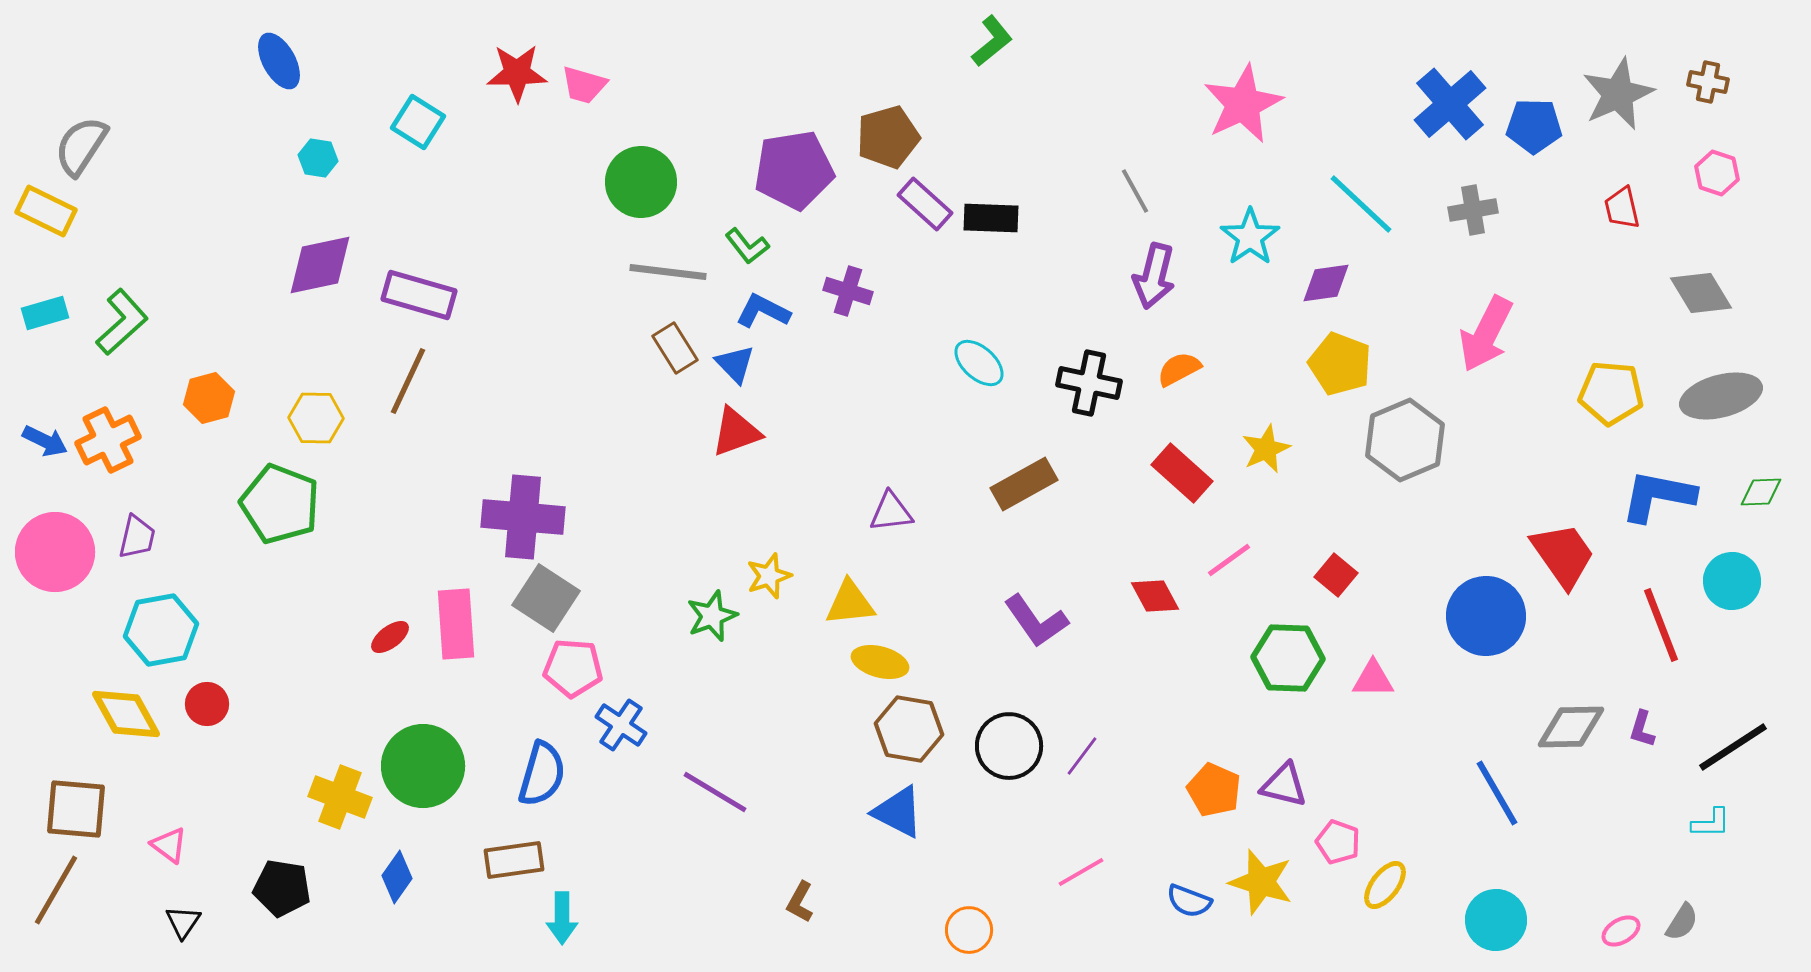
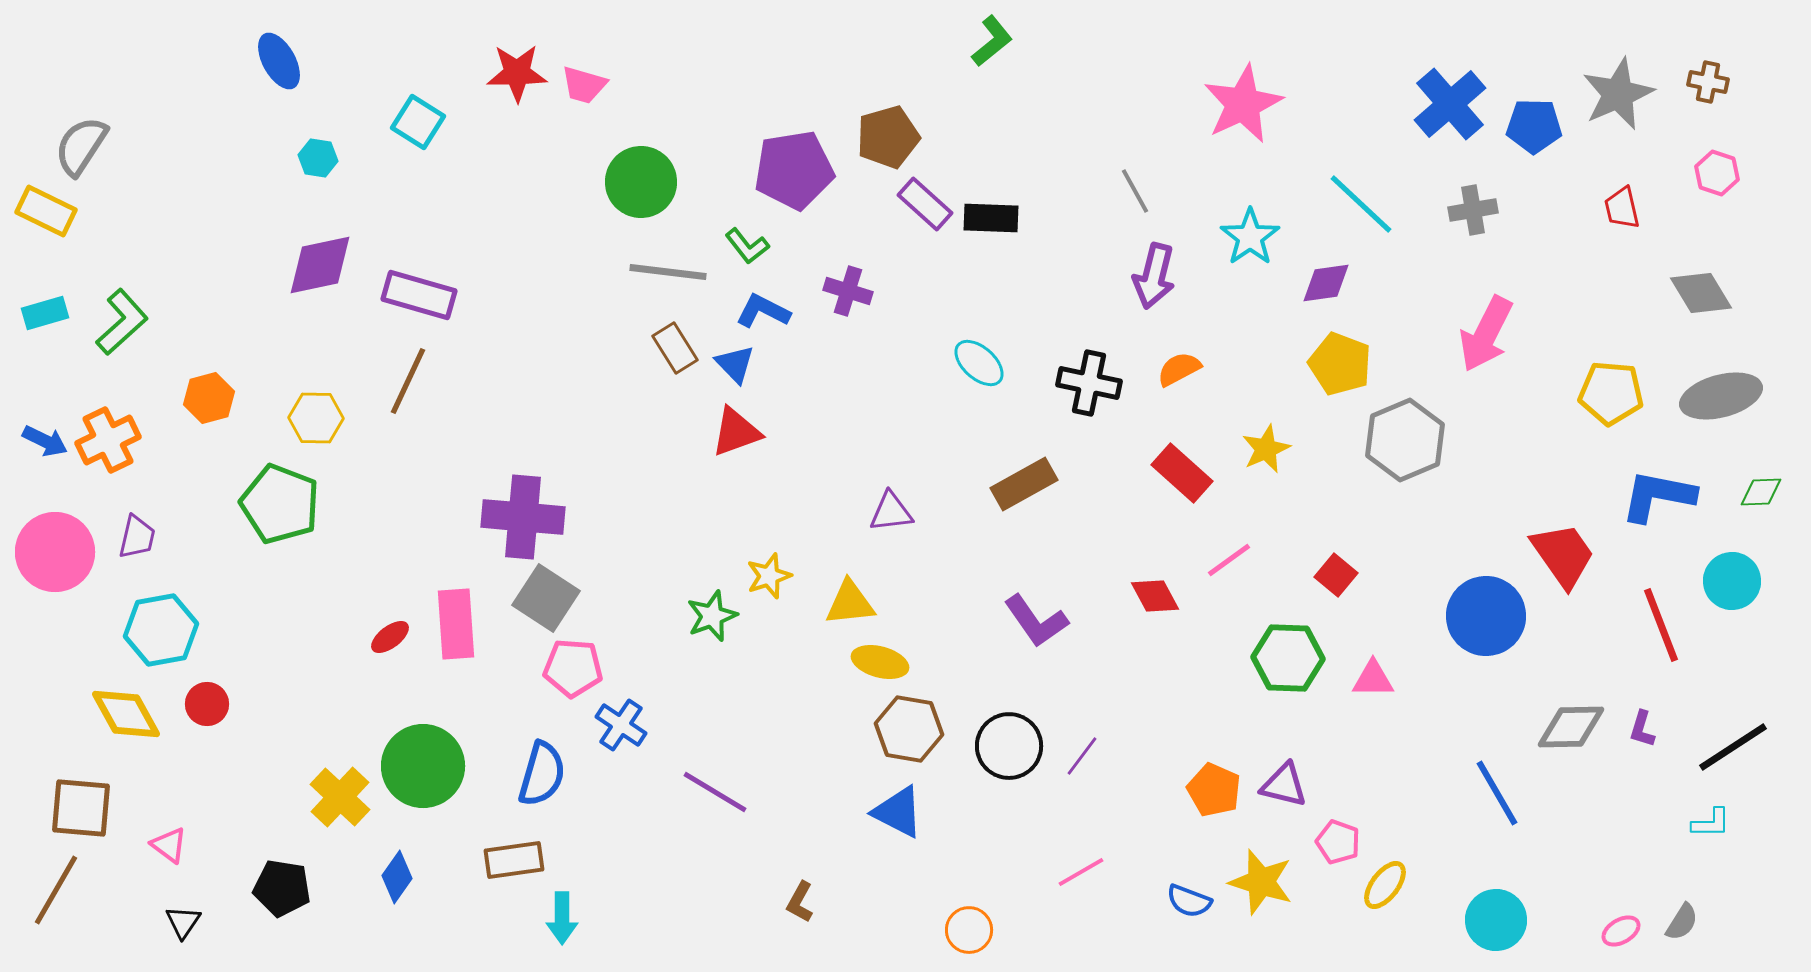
yellow cross at (340, 797): rotated 22 degrees clockwise
brown square at (76, 809): moved 5 px right, 1 px up
